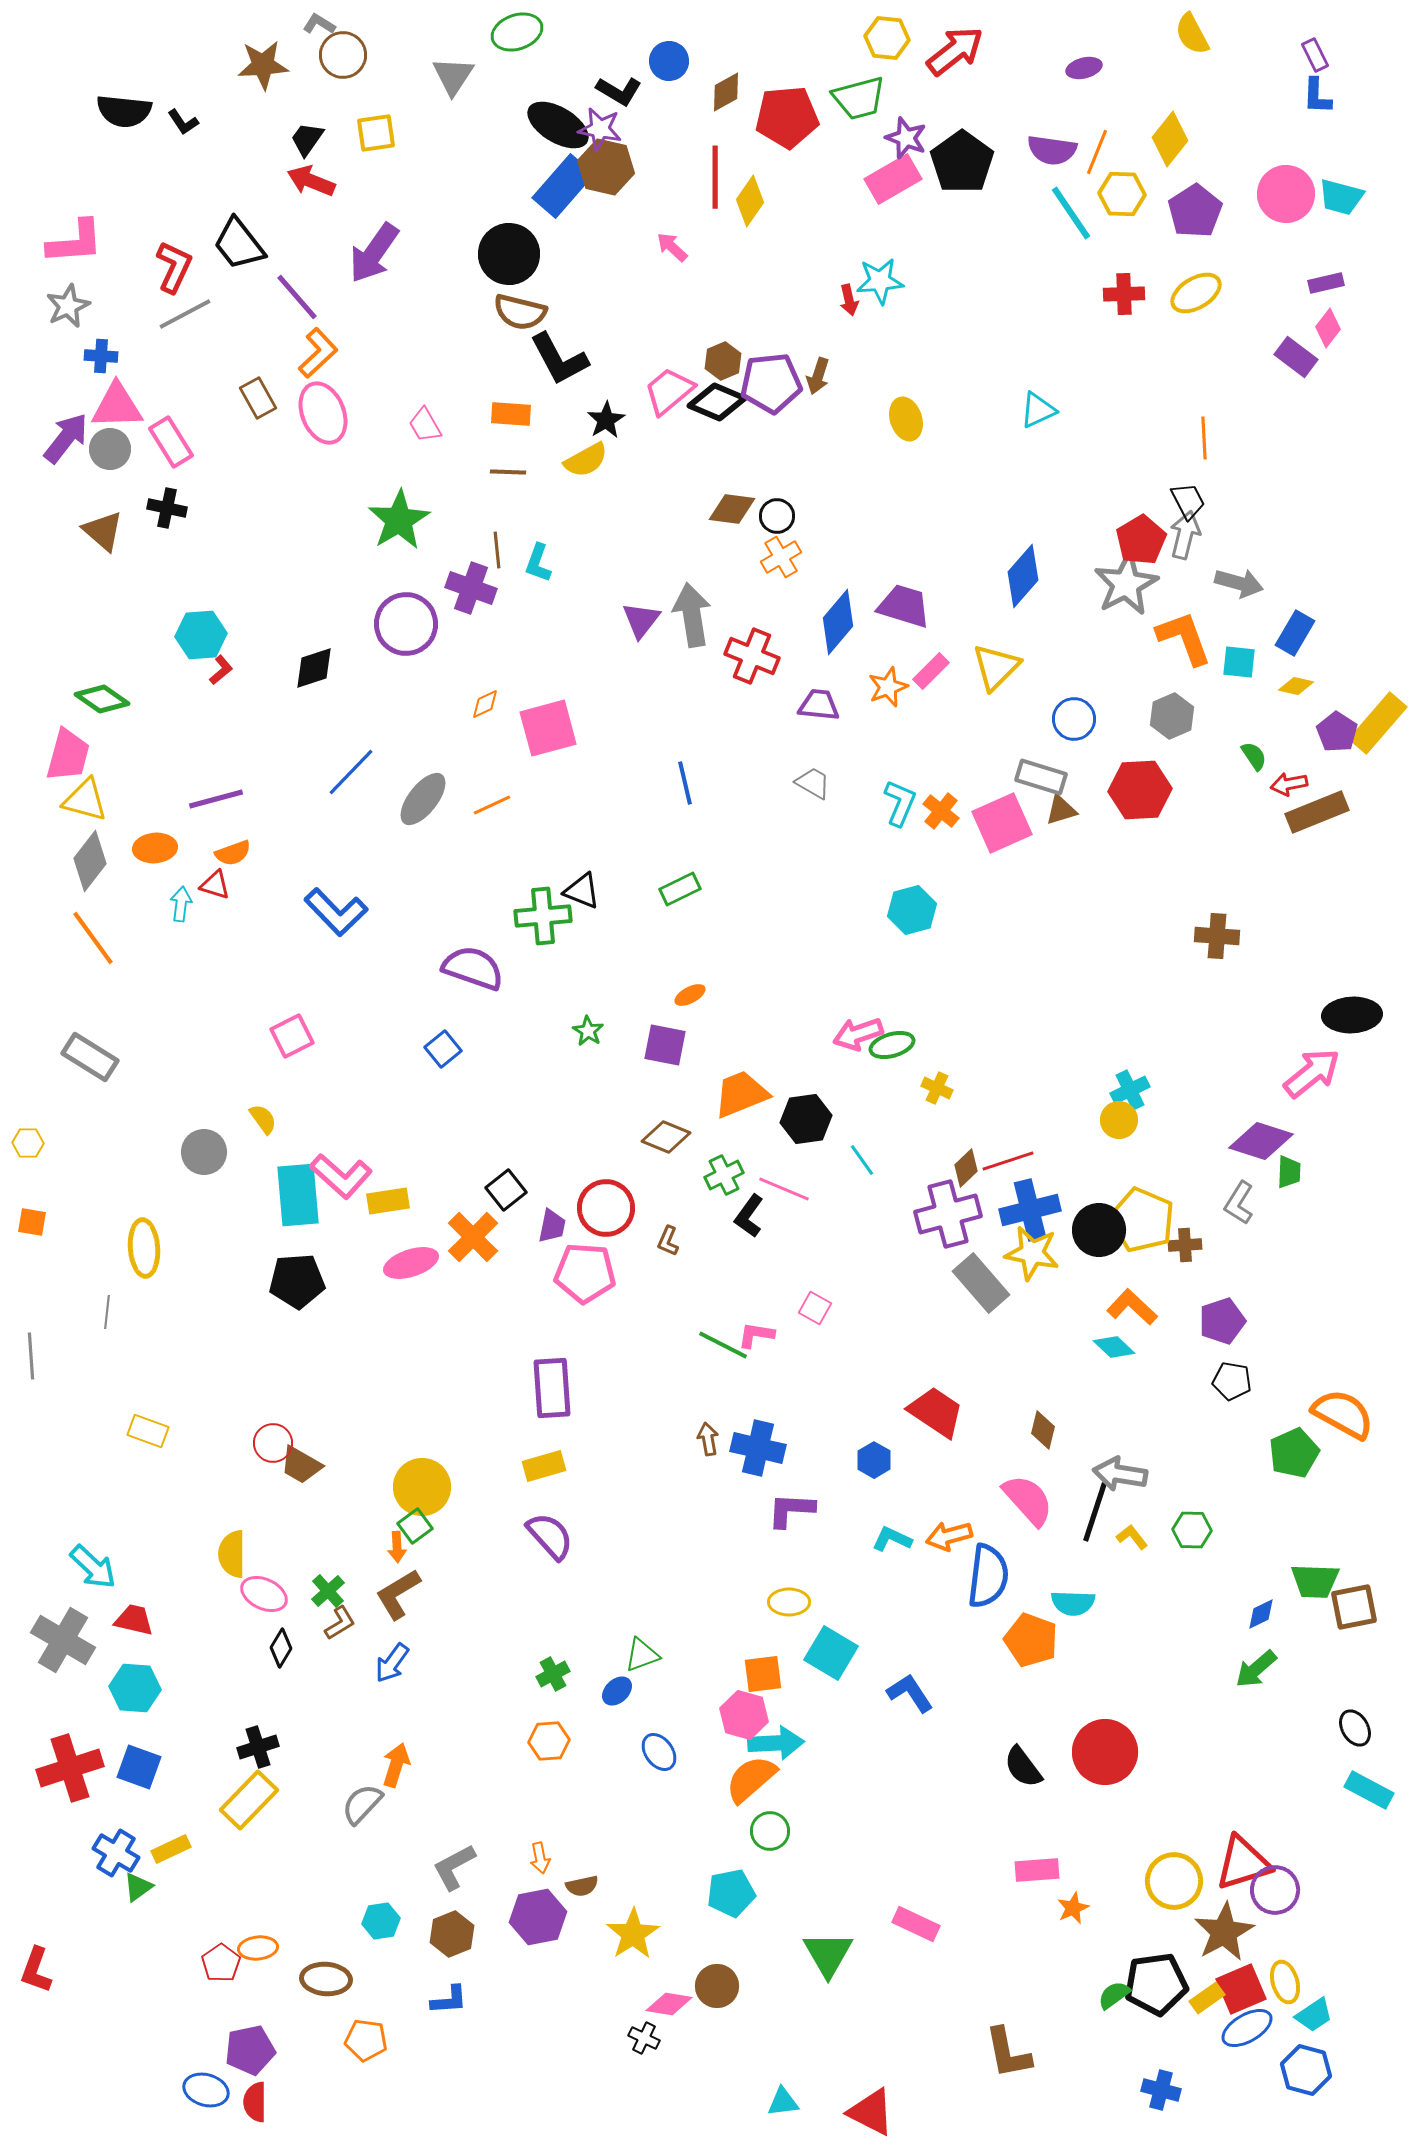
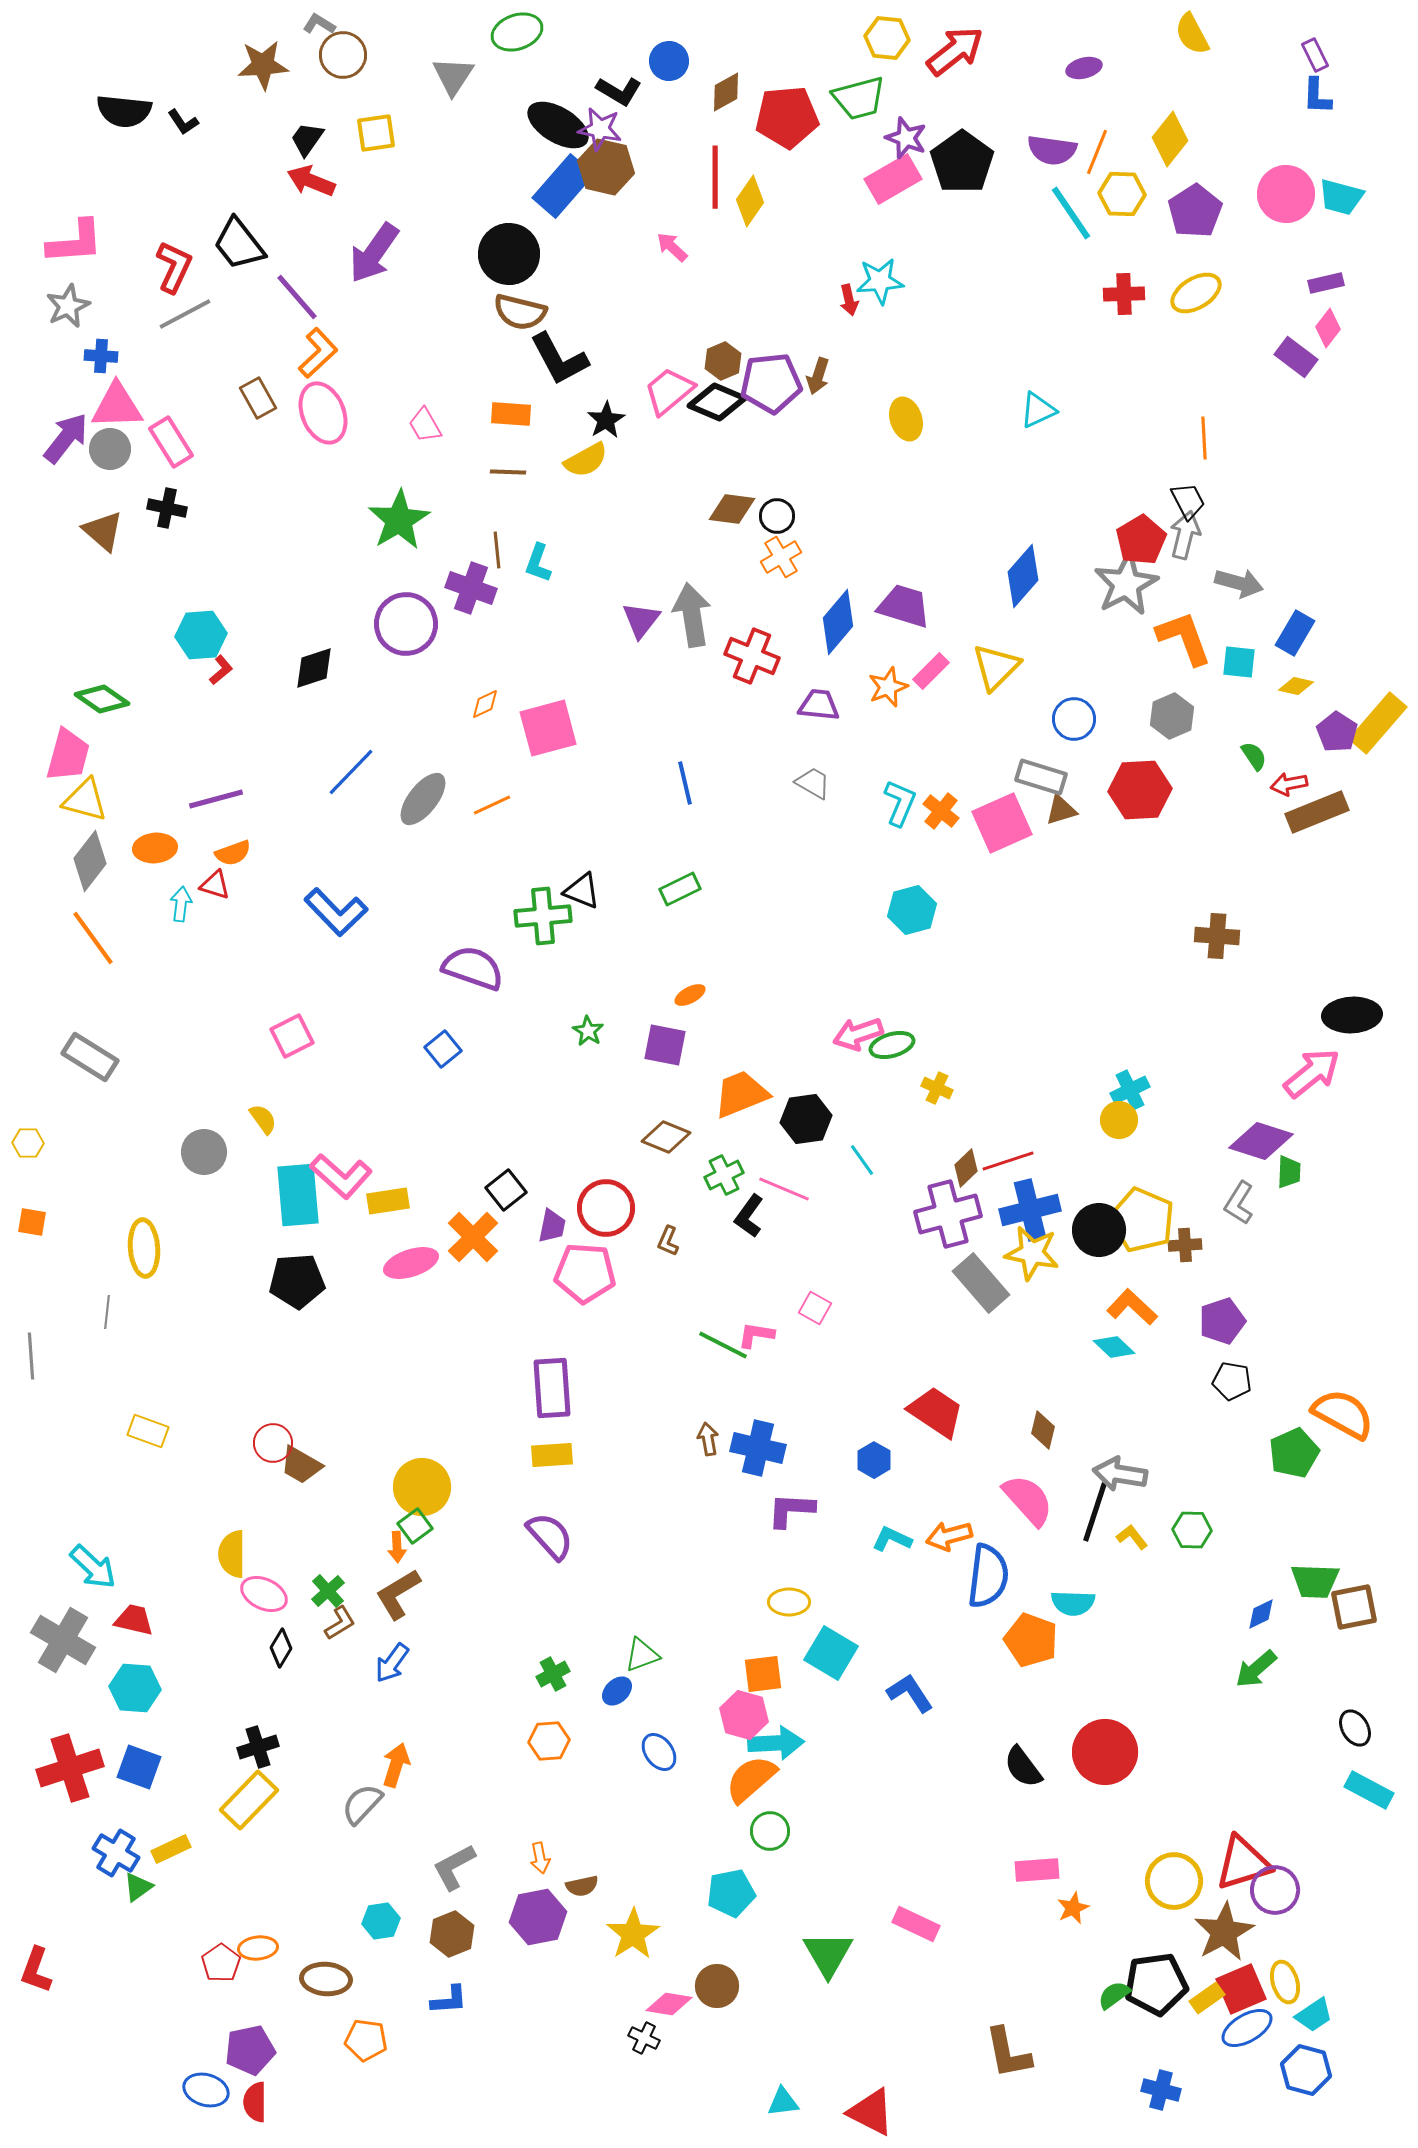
yellow rectangle at (544, 1466): moved 8 px right, 11 px up; rotated 12 degrees clockwise
